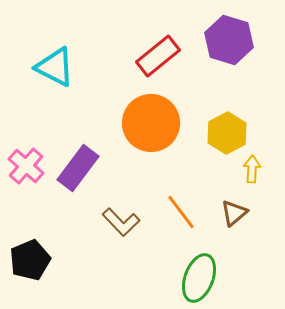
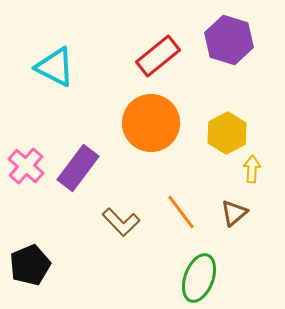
black pentagon: moved 5 px down
